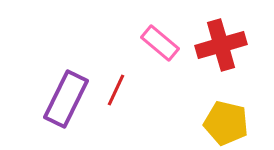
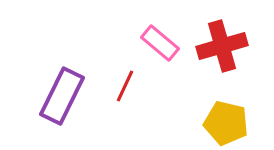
red cross: moved 1 px right, 1 px down
red line: moved 9 px right, 4 px up
purple rectangle: moved 4 px left, 3 px up
